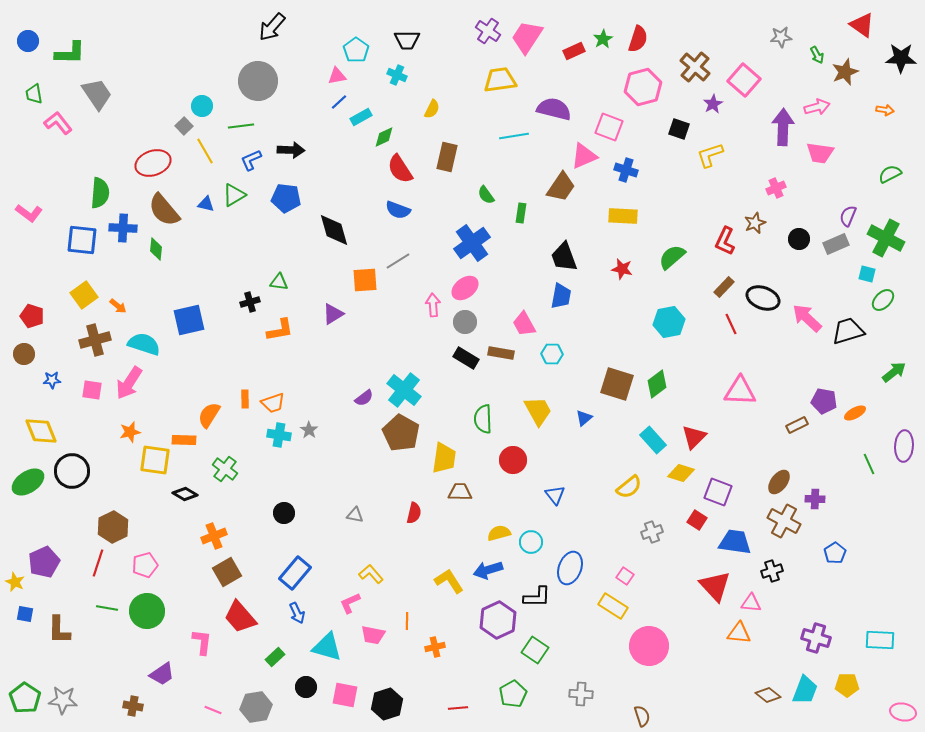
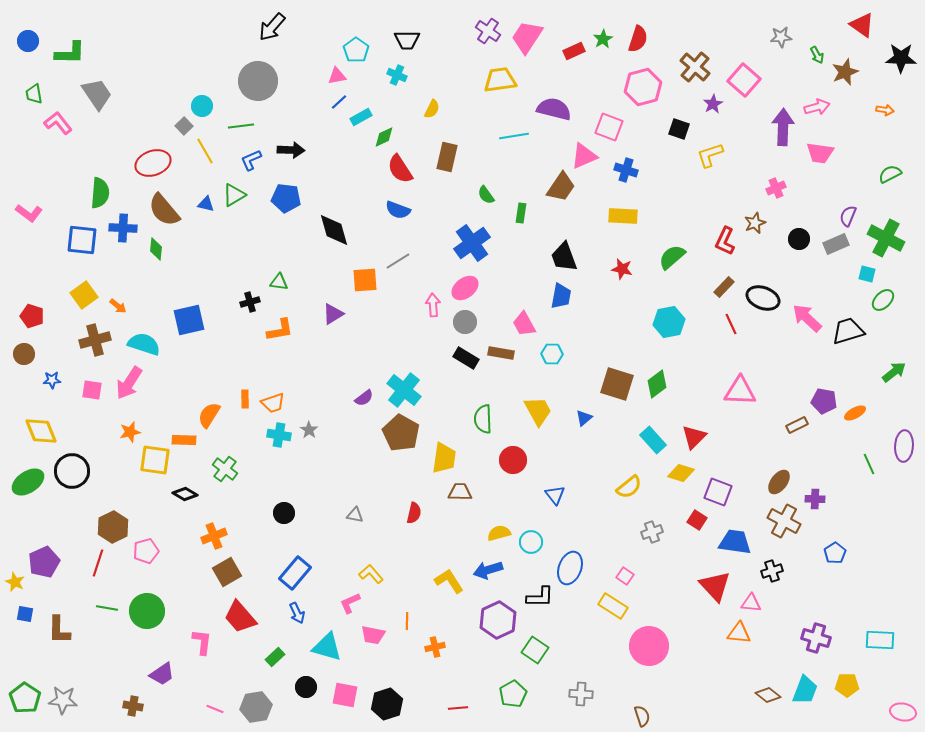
pink pentagon at (145, 565): moved 1 px right, 14 px up
black L-shape at (537, 597): moved 3 px right
pink line at (213, 710): moved 2 px right, 1 px up
